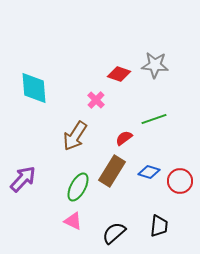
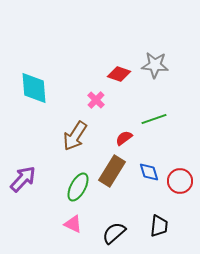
blue diamond: rotated 55 degrees clockwise
pink triangle: moved 3 px down
